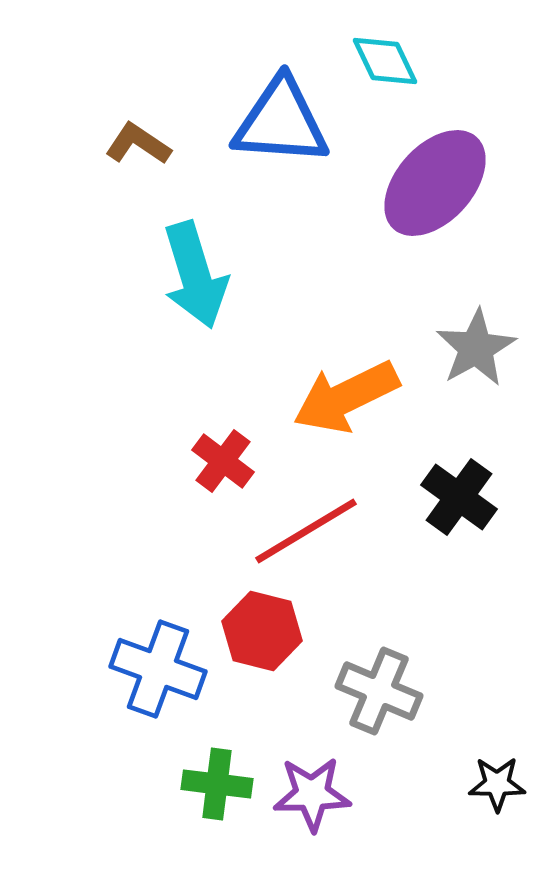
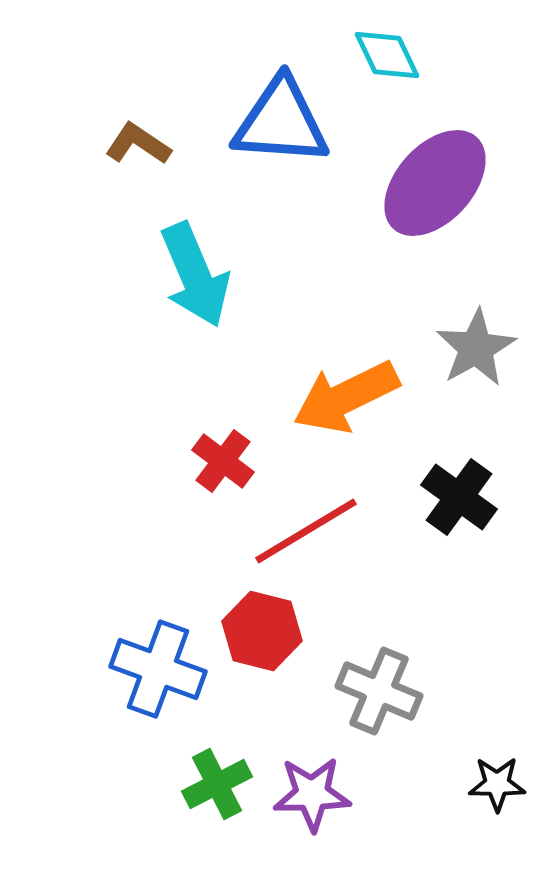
cyan diamond: moved 2 px right, 6 px up
cyan arrow: rotated 6 degrees counterclockwise
green cross: rotated 34 degrees counterclockwise
